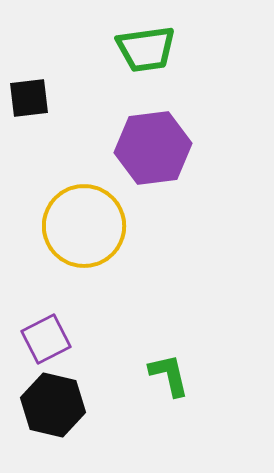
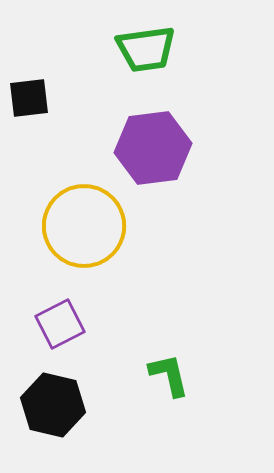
purple square: moved 14 px right, 15 px up
